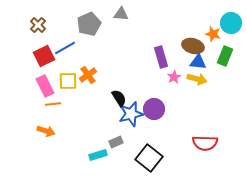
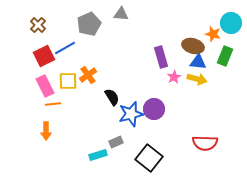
black semicircle: moved 7 px left, 1 px up
orange arrow: rotated 72 degrees clockwise
